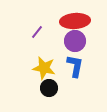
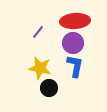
purple line: moved 1 px right
purple circle: moved 2 px left, 2 px down
yellow star: moved 4 px left
